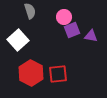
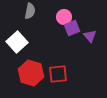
gray semicircle: rotated 28 degrees clockwise
purple square: moved 2 px up
purple triangle: moved 1 px left; rotated 40 degrees clockwise
white square: moved 1 px left, 2 px down
red hexagon: rotated 10 degrees counterclockwise
